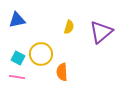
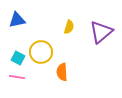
yellow circle: moved 2 px up
